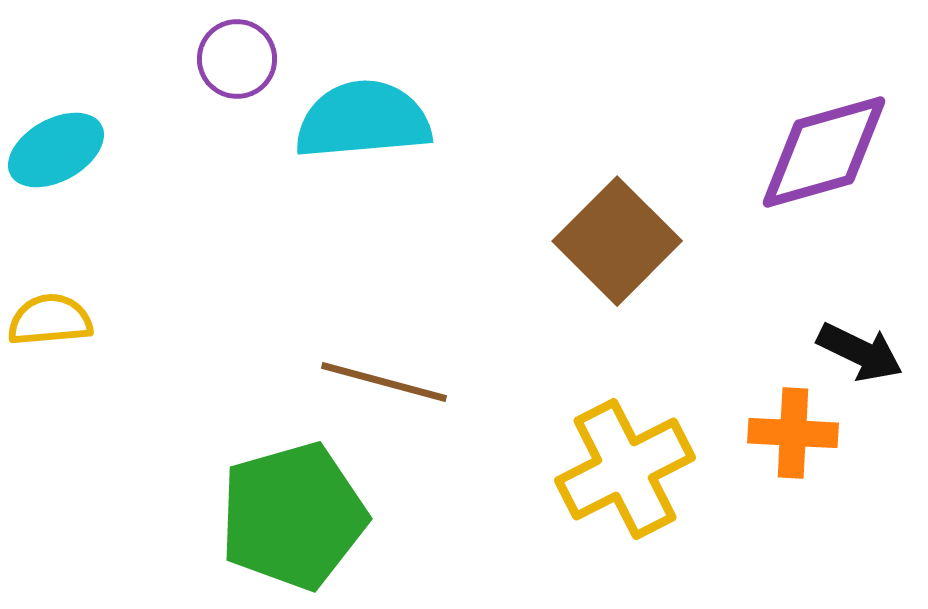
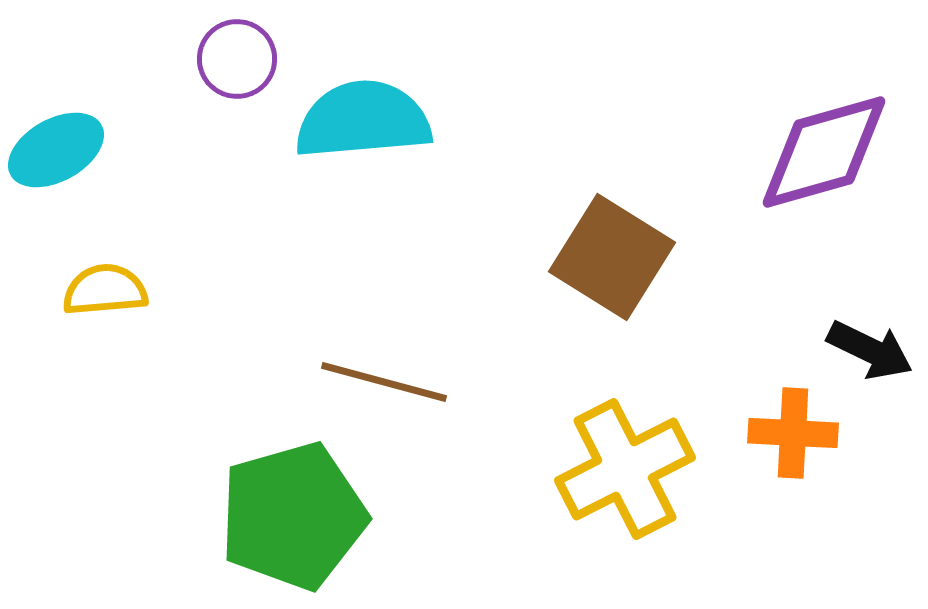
brown square: moved 5 px left, 16 px down; rotated 13 degrees counterclockwise
yellow semicircle: moved 55 px right, 30 px up
black arrow: moved 10 px right, 2 px up
